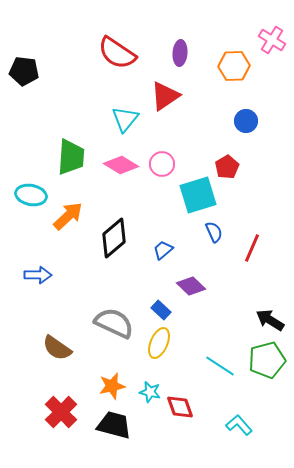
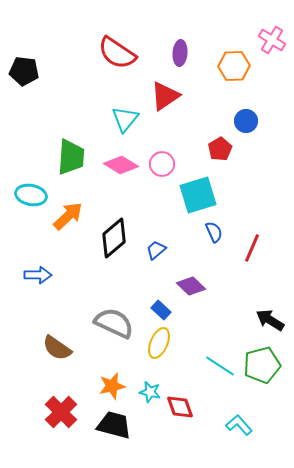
red pentagon: moved 7 px left, 18 px up
blue trapezoid: moved 7 px left
green pentagon: moved 5 px left, 5 px down
